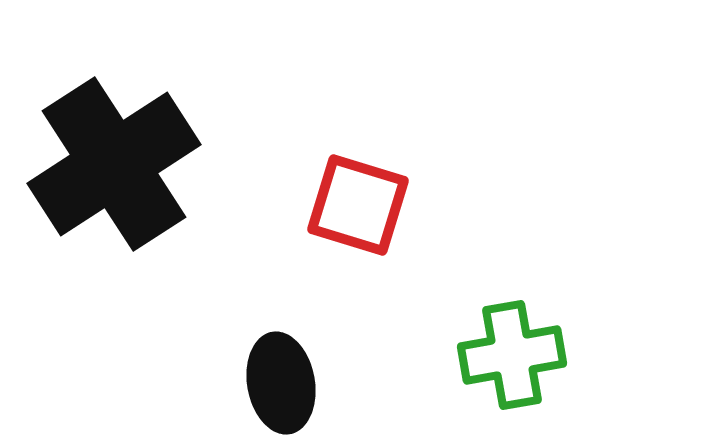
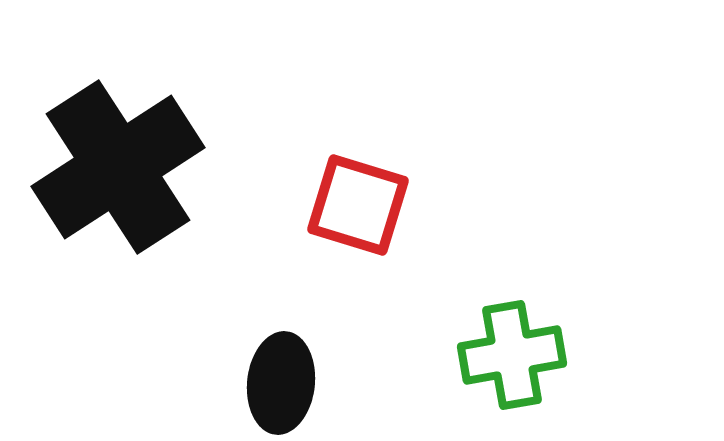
black cross: moved 4 px right, 3 px down
black ellipse: rotated 16 degrees clockwise
